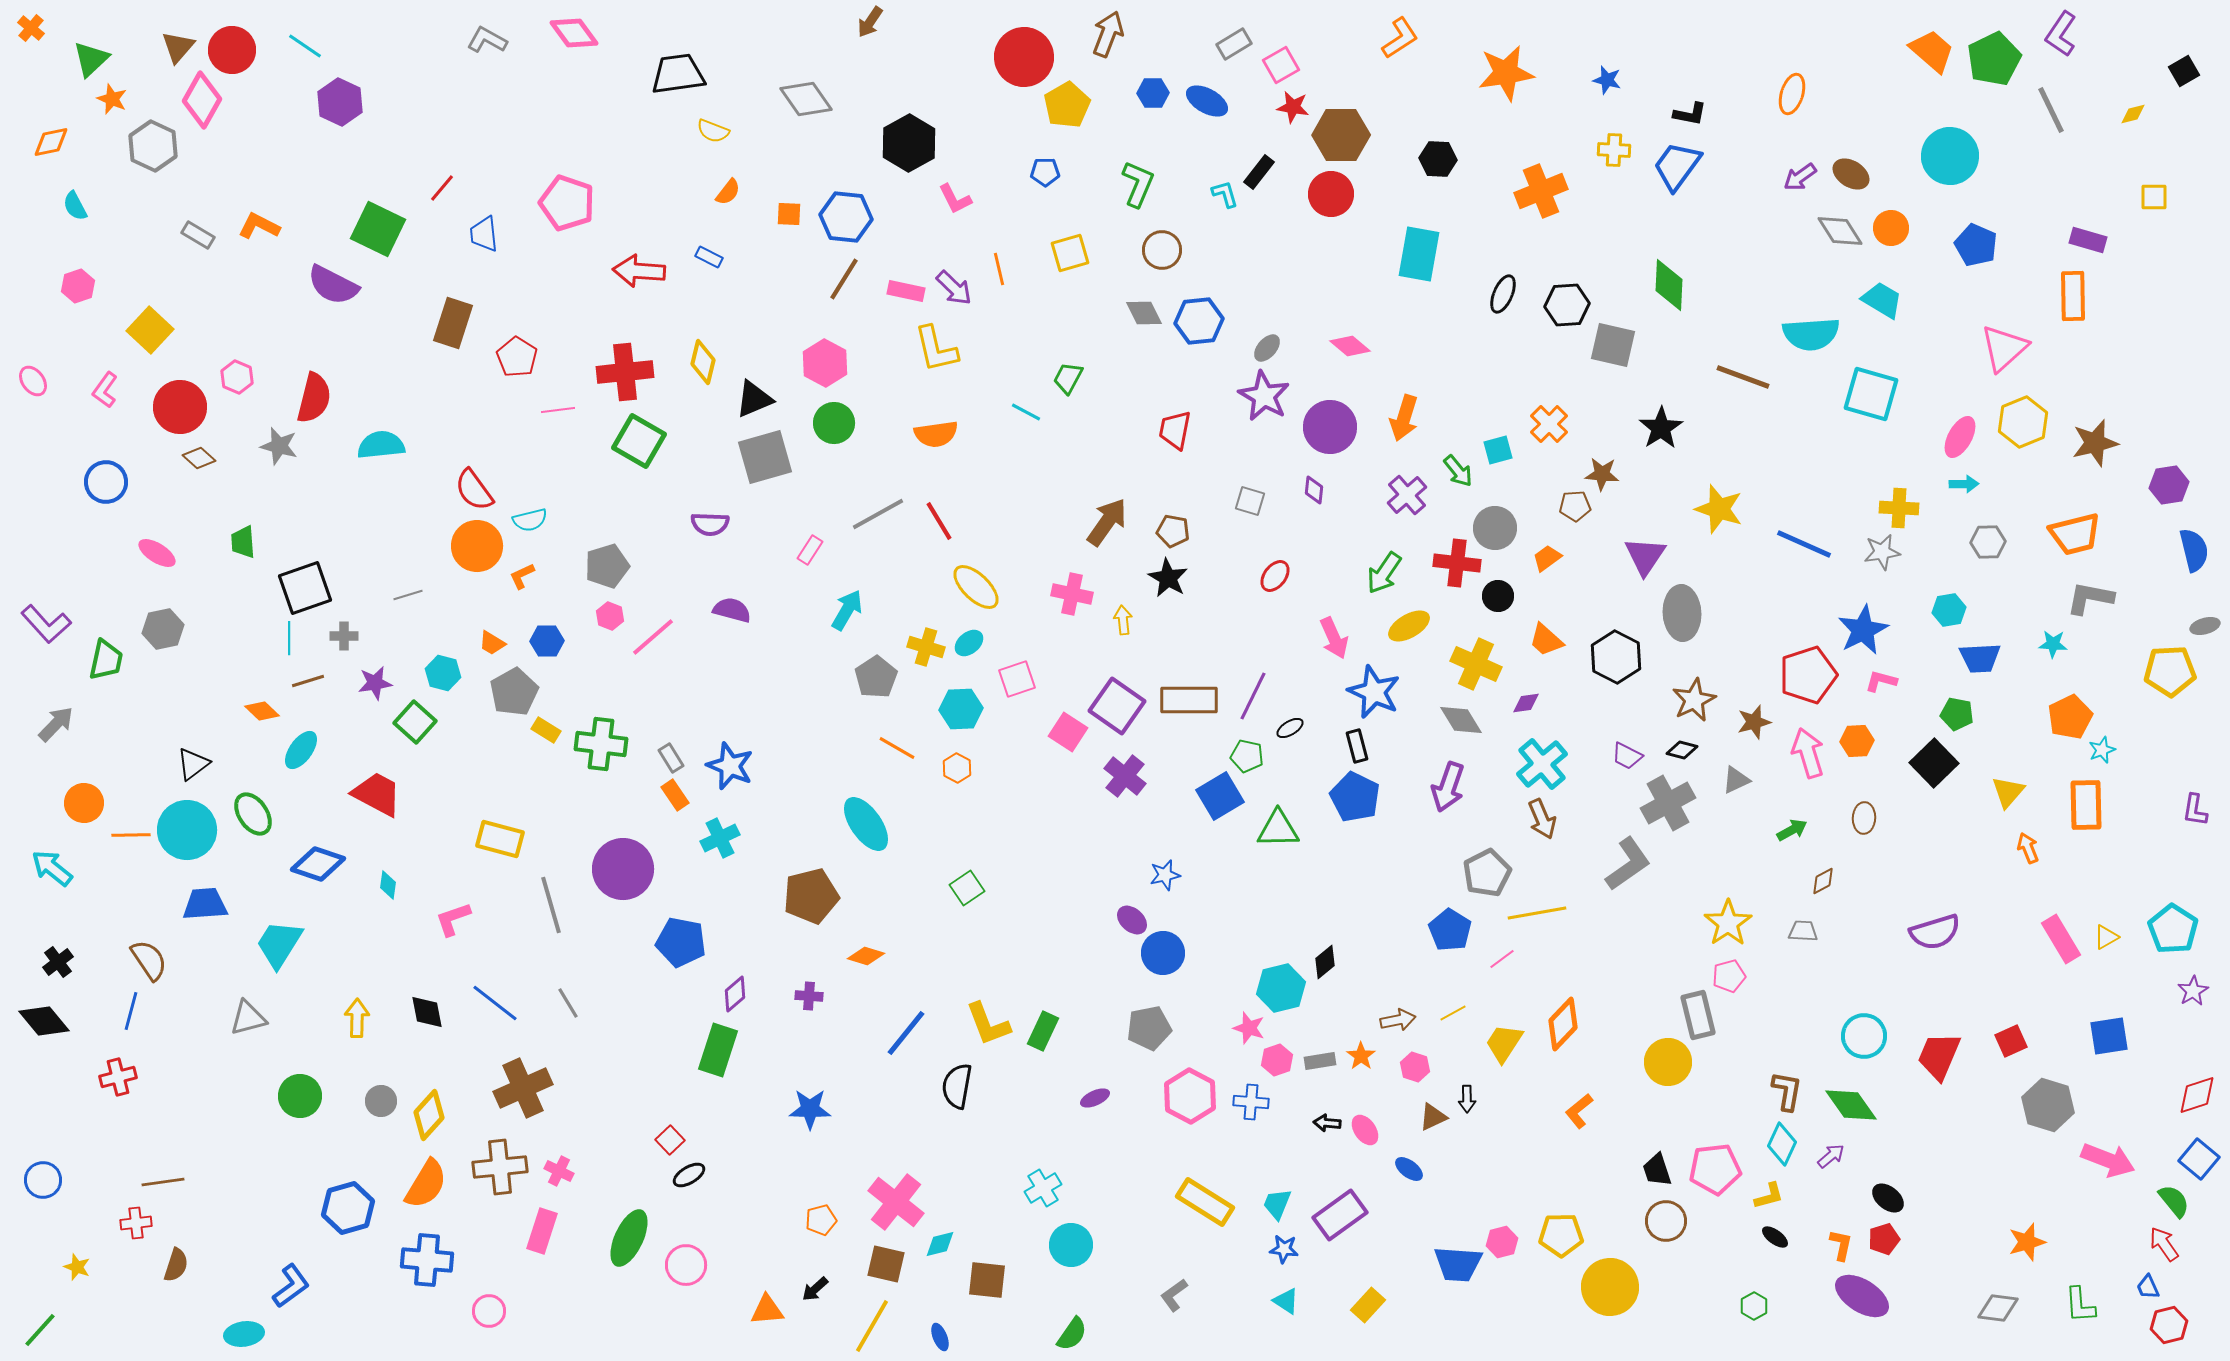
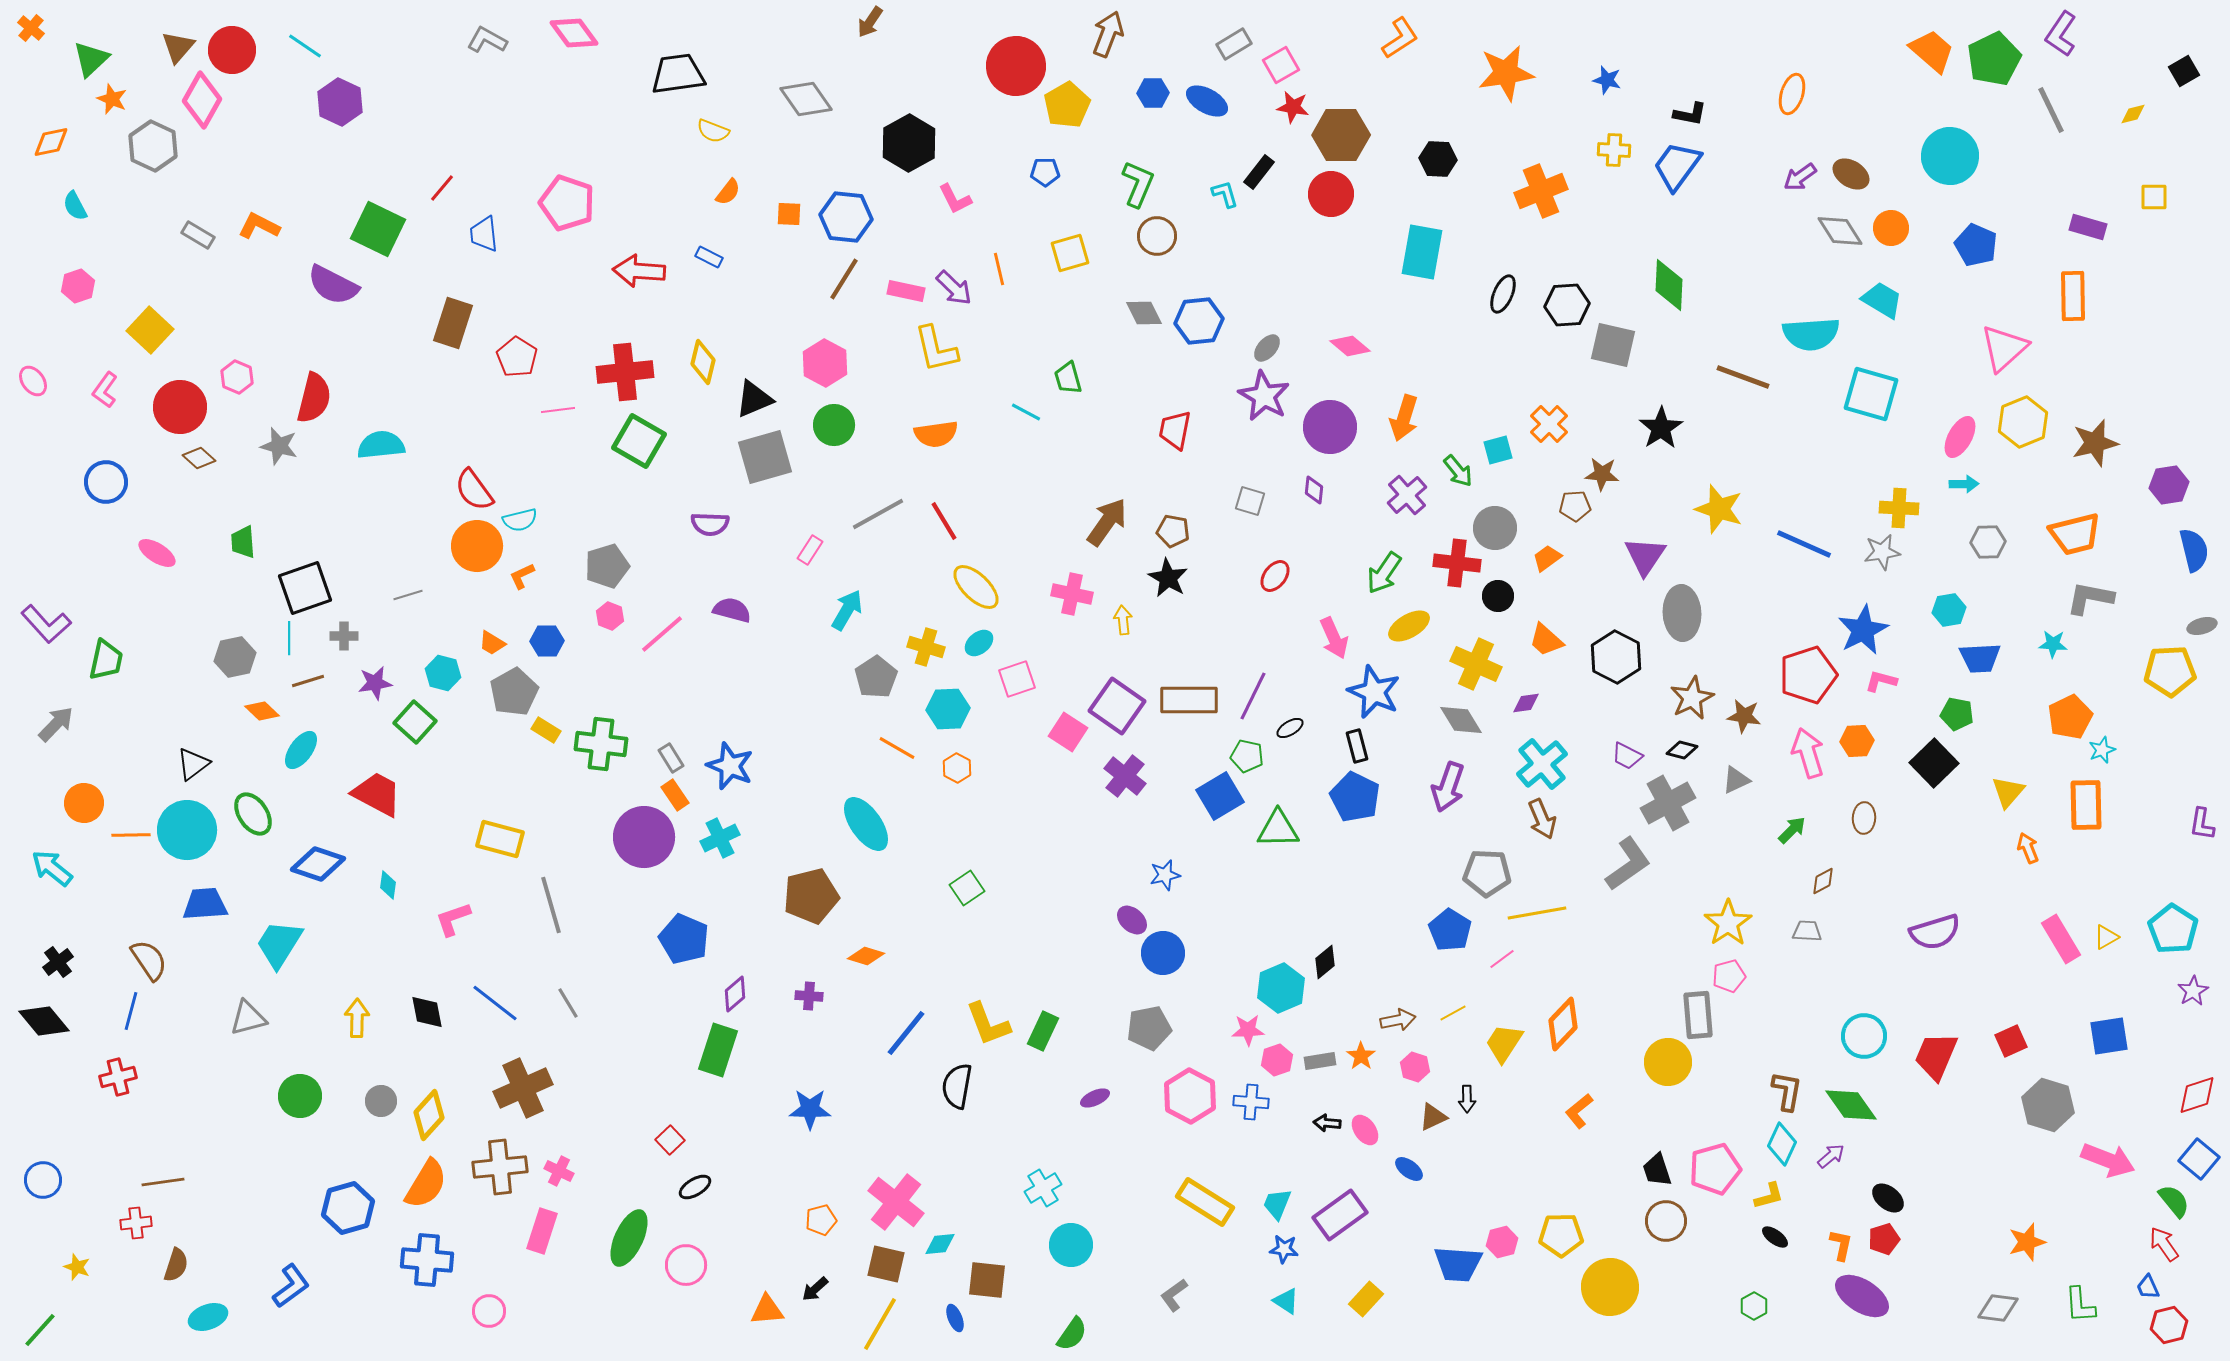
red circle at (1024, 57): moved 8 px left, 9 px down
purple rectangle at (2088, 240): moved 13 px up
brown circle at (1162, 250): moved 5 px left, 14 px up
cyan rectangle at (1419, 254): moved 3 px right, 2 px up
green trapezoid at (1068, 378): rotated 44 degrees counterclockwise
green circle at (834, 423): moved 2 px down
cyan semicircle at (530, 520): moved 10 px left
red line at (939, 521): moved 5 px right
gray ellipse at (2205, 626): moved 3 px left
gray hexagon at (163, 629): moved 72 px right, 28 px down
pink line at (653, 637): moved 9 px right, 3 px up
cyan ellipse at (969, 643): moved 10 px right
brown star at (1694, 700): moved 2 px left, 2 px up
cyan hexagon at (961, 709): moved 13 px left
brown star at (1754, 722): moved 10 px left, 6 px up; rotated 24 degrees clockwise
purple L-shape at (2195, 810): moved 7 px right, 14 px down
green arrow at (1792, 830): rotated 16 degrees counterclockwise
purple circle at (623, 869): moved 21 px right, 32 px up
gray pentagon at (1487, 873): rotated 30 degrees clockwise
gray trapezoid at (1803, 931): moved 4 px right
blue pentagon at (681, 942): moved 3 px right, 3 px up; rotated 12 degrees clockwise
cyan hexagon at (1281, 988): rotated 9 degrees counterclockwise
gray rectangle at (1698, 1015): rotated 9 degrees clockwise
pink star at (1249, 1028): moved 1 px left, 2 px down; rotated 20 degrees counterclockwise
red trapezoid at (1939, 1056): moved 3 px left
pink pentagon at (1715, 1169): rotated 9 degrees counterclockwise
black ellipse at (689, 1175): moved 6 px right, 12 px down
cyan diamond at (940, 1244): rotated 8 degrees clockwise
yellow rectangle at (1368, 1305): moved 2 px left, 6 px up
yellow line at (872, 1326): moved 8 px right, 2 px up
cyan ellipse at (244, 1334): moved 36 px left, 17 px up; rotated 12 degrees counterclockwise
blue ellipse at (940, 1337): moved 15 px right, 19 px up
